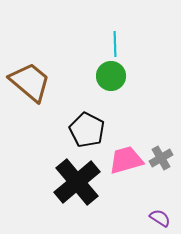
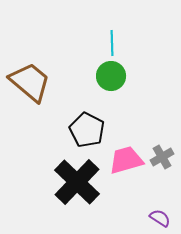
cyan line: moved 3 px left, 1 px up
gray cross: moved 1 px right, 1 px up
black cross: rotated 6 degrees counterclockwise
